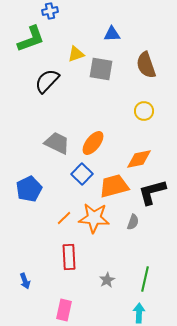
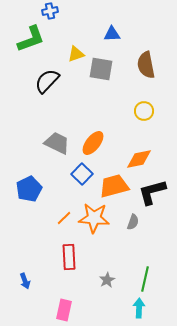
brown semicircle: rotated 8 degrees clockwise
cyan arrow: moved 5 px up
